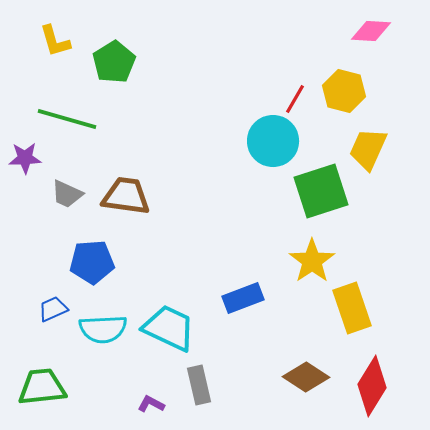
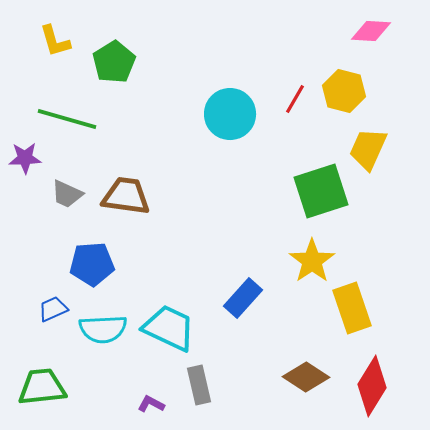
cyan circle: moved 43 px left, 27 px up
blue pentagon: moved 2 px down
blue rectangle: rotated 27 degrees counterclockwise
